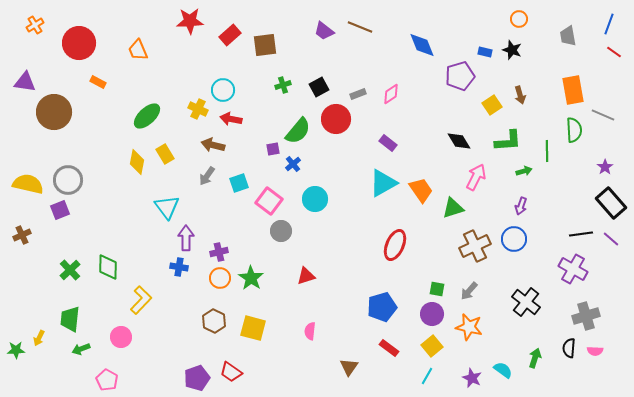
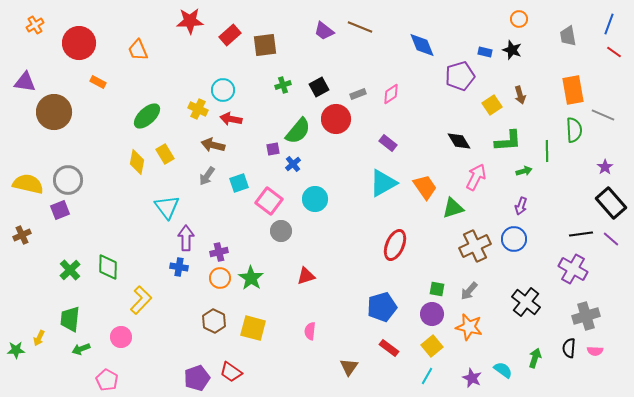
orange trapezoid at (421, 190): moved 4 px right, 3 px up
